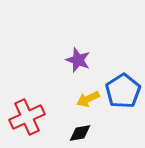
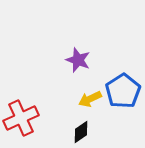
yellow arrow: moved 2 px right
red cross: moved 6 px left, 1 px down
black diamond: moved 1 px right, 1 px up; rotated 25 degrees counterclockwise
